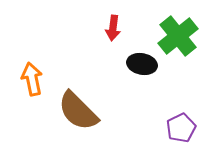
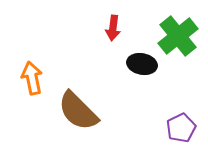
orange arrow: moved 1 px up
